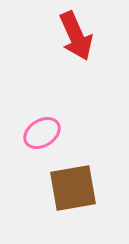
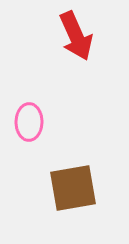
pink ellipse: moved 13 px left, 11 px up; rotated 57 degrees counterclockwise
